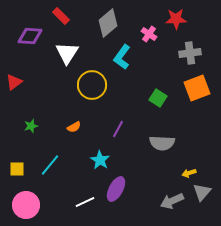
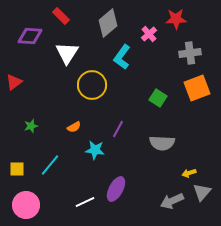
pink cross: rotated 14 degrees clockwise
cyan star: moved 5 px left, 10 px up; rotated 24 degrees counterclockwise
